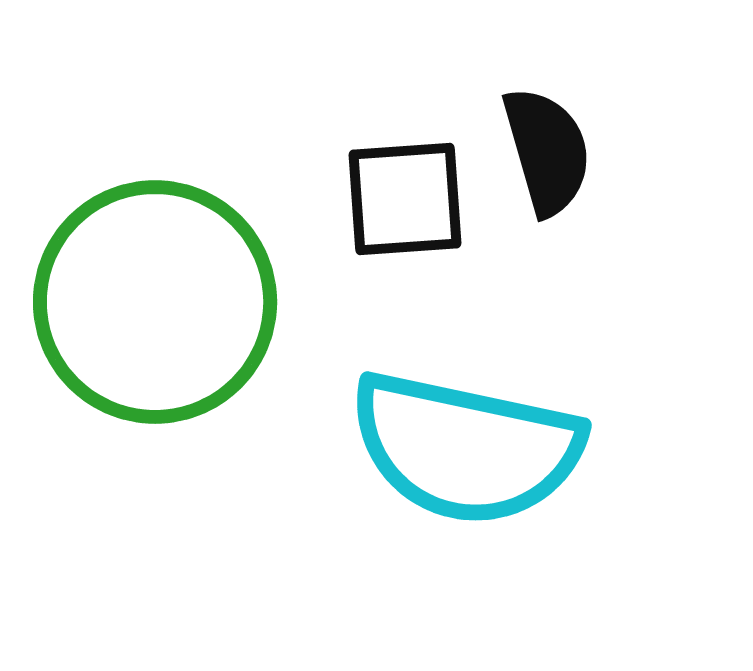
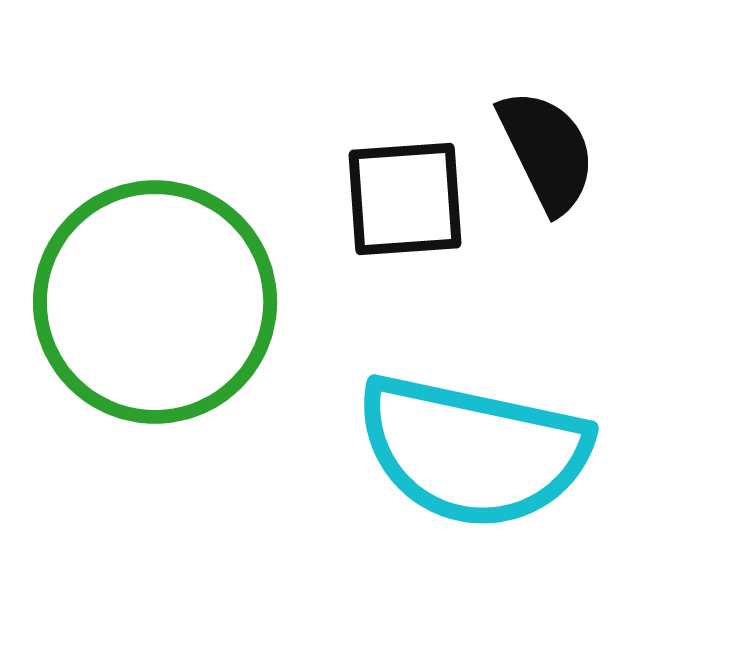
black semicircle: rotated 10 degrees counterclockwise
cyan semicircle: moved 7 px right, 3 px down
